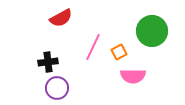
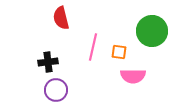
red semicircle: rotated 105 degrees clockwise
pink line: rotated 12 degrees counterclockwise
orange square: rotated 35 degrees clockwise
purple circle: moved 1 px left, 2 px down
